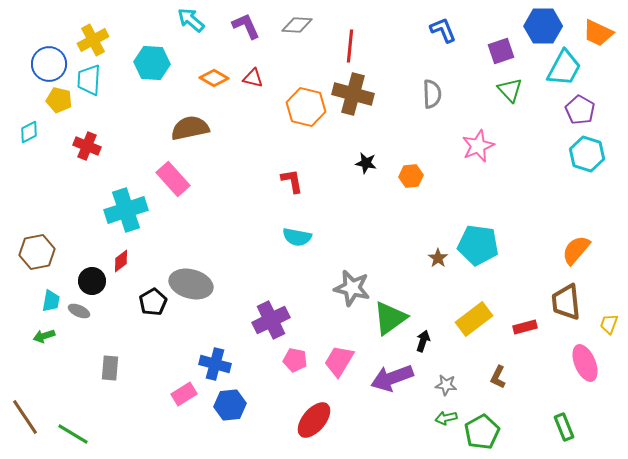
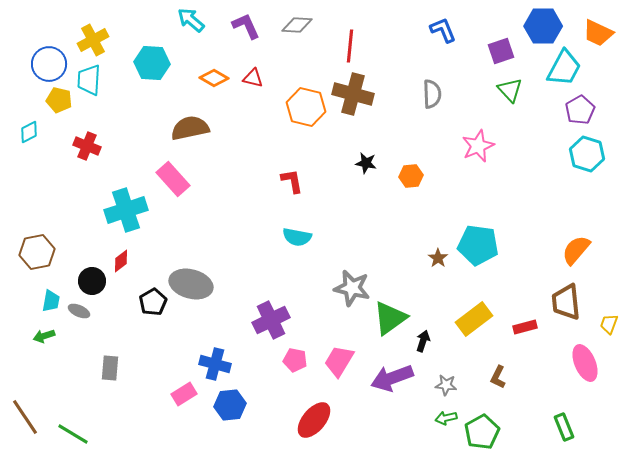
purple pentagon at (580, 110): rotated 12 degrees clockwise
